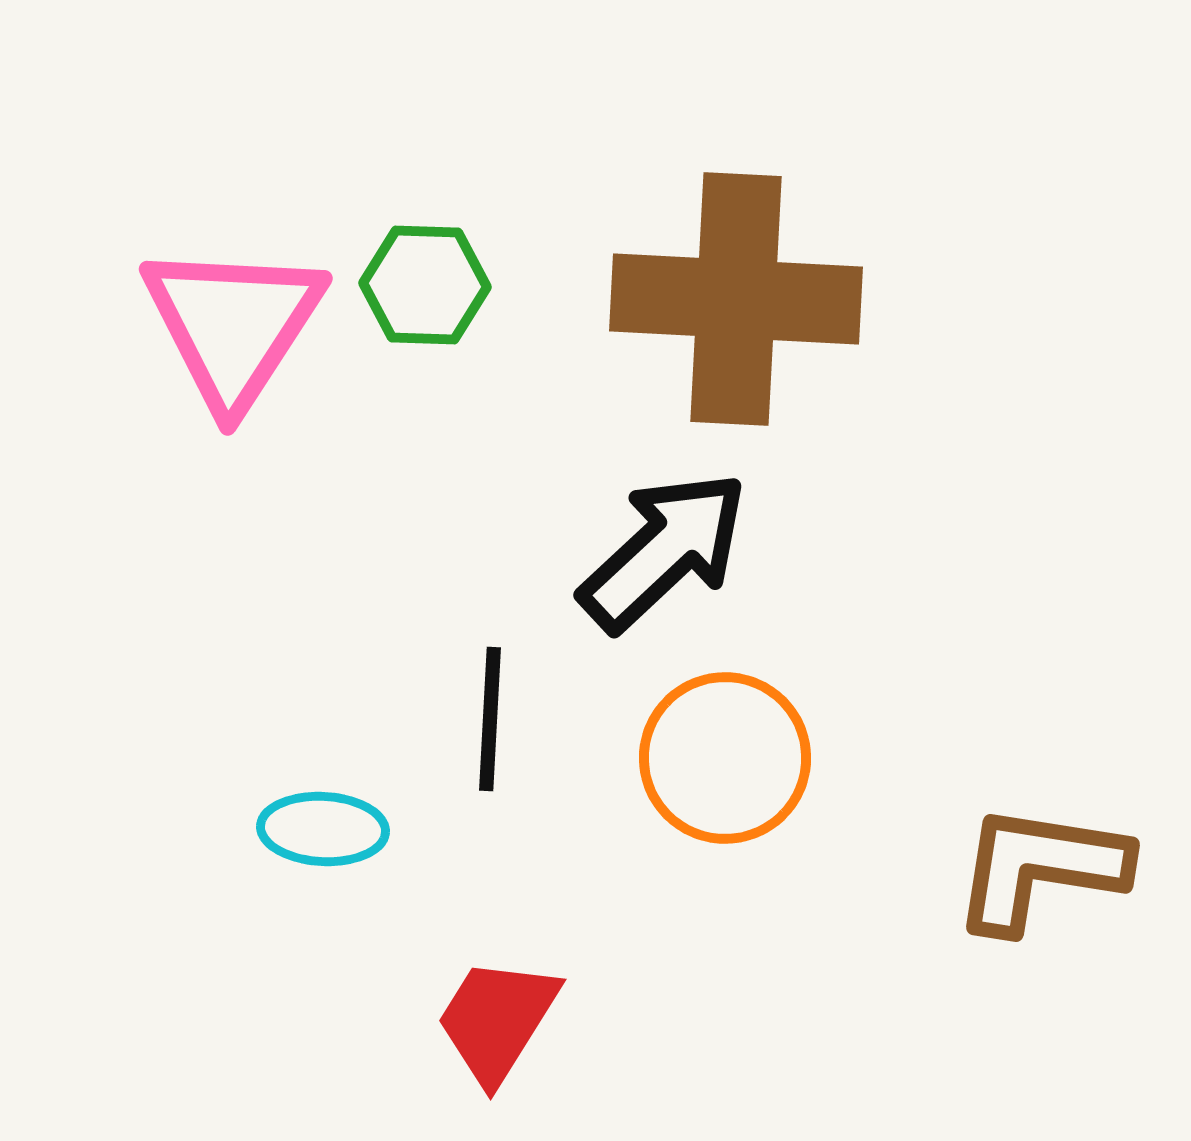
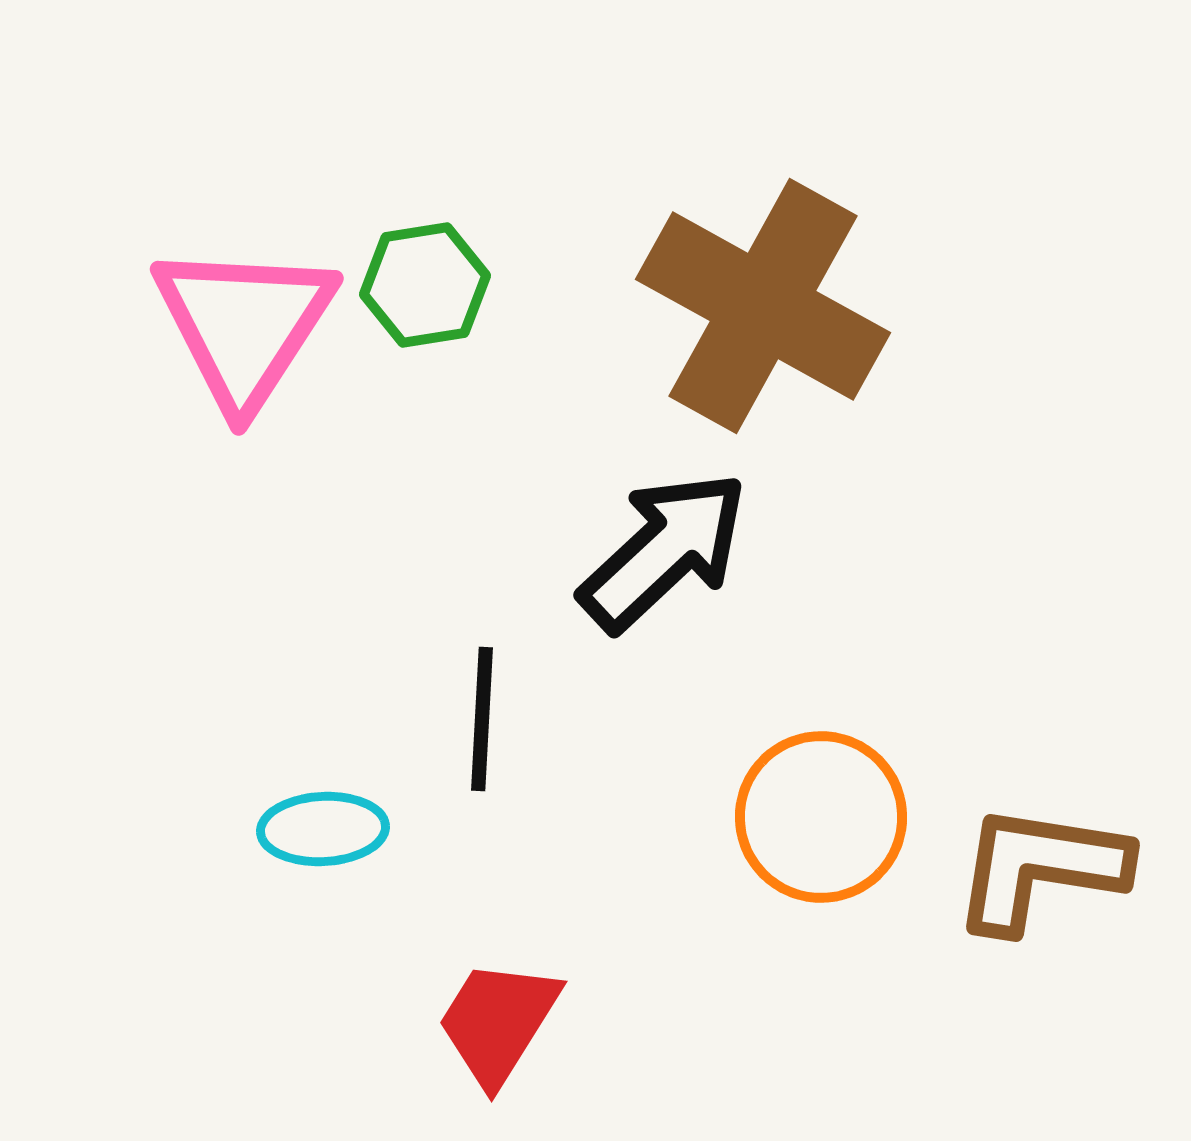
green hexagon: rotated 11 degrees counterclockwise
brown cross: moved 27 px right, 7 px down; rotated 26 degrees clockwise
pink triangle: moved 11 px right
black line: moved 8 px left
orange circle: moved 96 px right, 59 px down
cyan ellipse: rotated 6 degrees counterclockwise
red trapezoid: moved 1 px right, 2 px down
